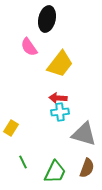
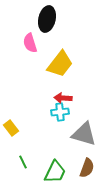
pink semicircle: moved 1 px right, 4 px up; rotated 18 degrees clockwise
red arrow: moved 5 px right
yellow rectangle: rotated 70 degrees counterclockwise
